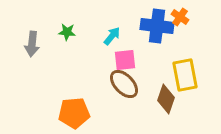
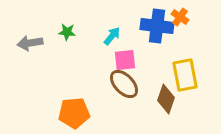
gray arrow: moved 2 px left, 1 px up; rotated 75 degrees clockwise
